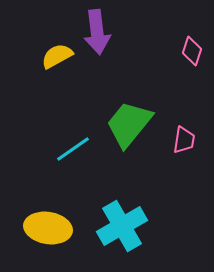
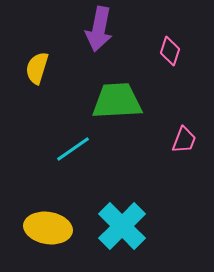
purple arrow: moved 2 px right, 3 px up; rotated 18 degrees clockwise
pink diamond: moved 22 px left
yellow semicircle: moved 20 px left, 12 px down; rotated 44 degrees counterclockwise
green trapezoid: moved 12 px left, 23 px up; rotated 48 degrees clockwise
pink trapezoid: rotated 12 degrees clockwise
cyan cross: rotated 15 degrees counterclockwise
